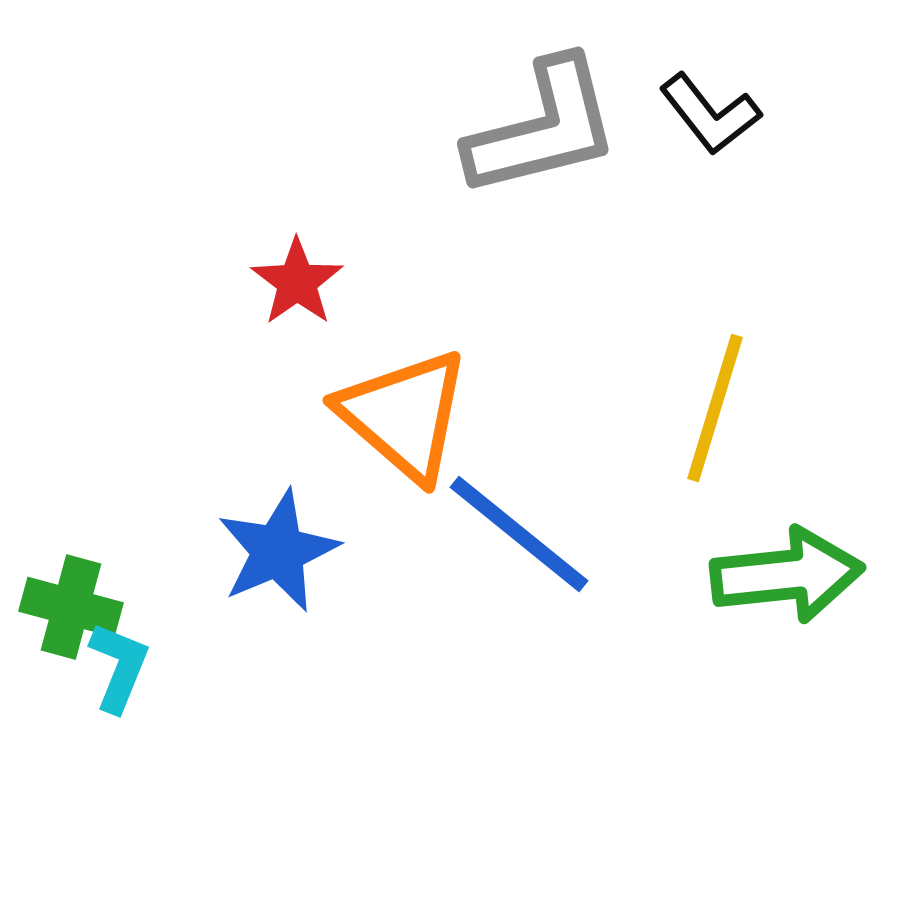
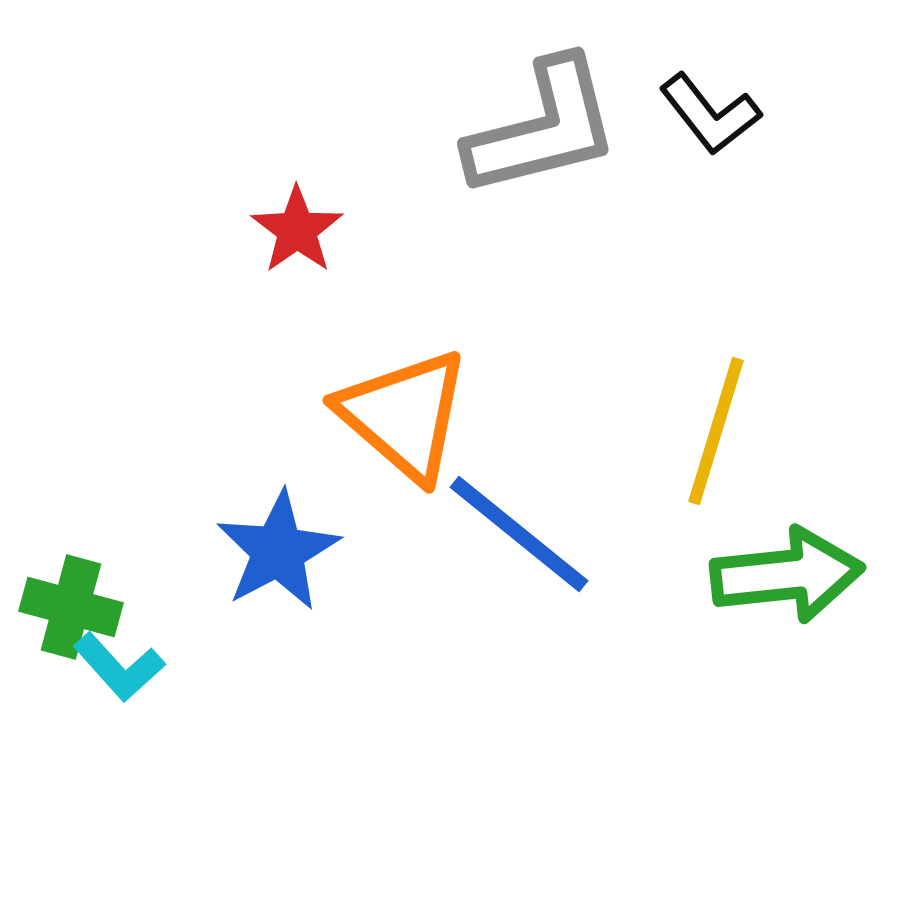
red star: moved 52 px up
yellow line: moved 1 px right, 23 px down
blue star: rotated 5 degrees counterclockwise
cyan L-shape: rotated 116 degrees clockwise
